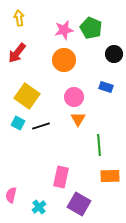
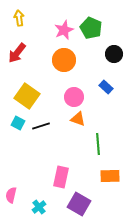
pink star: rotated 12 degrees counterclockwise
blue rectangle: rotated 24 degrees clockwise
orange triangle: rotated 42 degrees counterclockwise
green line: moved 1 px left, 1 px up
